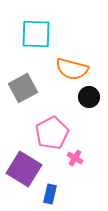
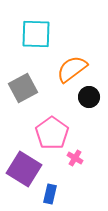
orange semicircle: rotated 128 degrees clockwise
pink pentagon: rotated 8 degrees counterclockwise
